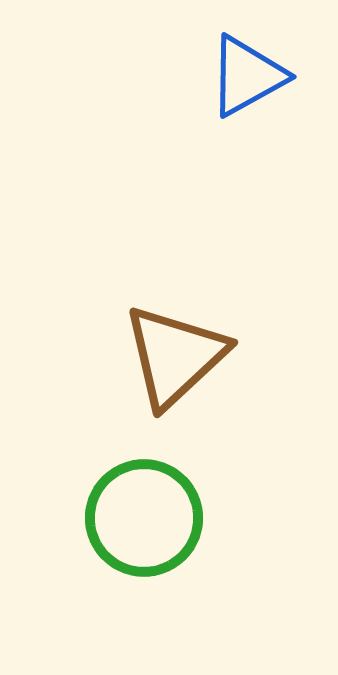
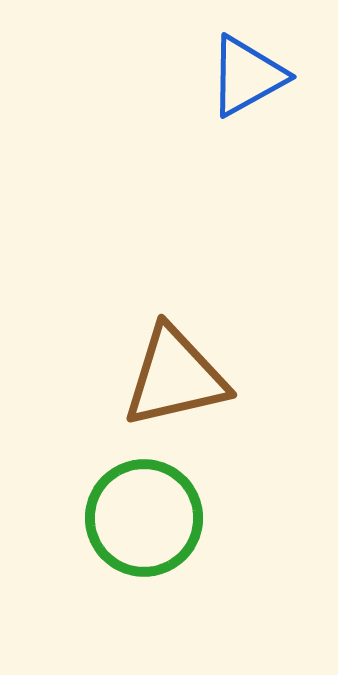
brown triangle: moved 21 px down; rotated 30 degrees clockwise
